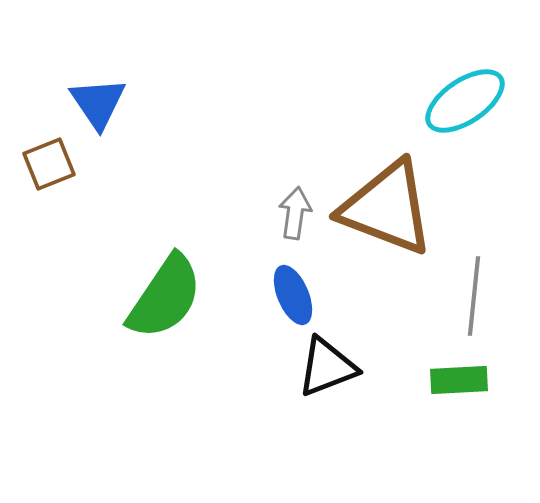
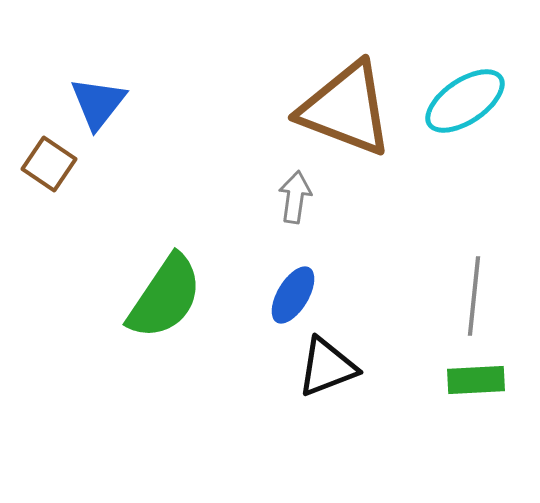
blue triangle: rotated 12 degrees clockwise
brown square: rotated 34 degrees counterclockwise
brown triangle: moved 41 px left, 99 px up
gray arrow: moved 16 px up
blue ellipse: rotated 54 degrees clockwise
green rectangle: moved 17 px right
